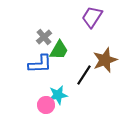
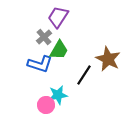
purple trapezoid: moved 34 px left
brown star: moved 3 px right, 1 px up; rotated 25 degrees counterclockwise
blue L-shape: rotated 20 degrees clockwise
